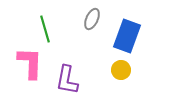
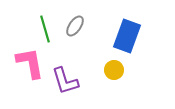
gray ellipse: moved 17 px left, 7 px down; rotated 10 degrees clockwise
pink L-shape: rotated 12 degrees counterclockwise
yellow circle: moved 7 px left
purple L-shape: moved 2 px left, 1 px down; rotated 28 degrees counterclockwise
